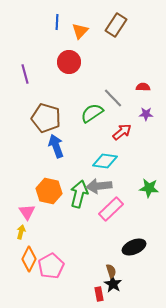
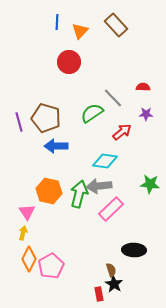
brown rectangle: rotated 75 degrees counterclockwise
purple line: moved 6 px left, 48 px down
blue arrow: rotated 70 degrees counterclockwise
green star: moved 1 px right, 4 px up
yellow arrow: moved 2 px right, 1 px down
black ellipse: moved 3 px down; rotated 25 degrees clockwise
brown semicircle: moved 1 px up
black star: moved 1 px right
